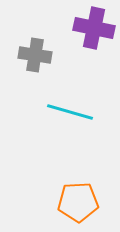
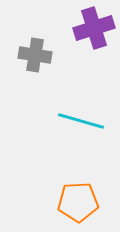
purple cross: rotated 30 degrees counterclockwise
cyan line: moved 11 px right, 9 px down
